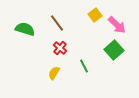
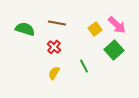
yellow square: moved 14 px down
brown line: rotated 42 degrees counterclockwise
red cross: moved 6 px left, 1 px up
